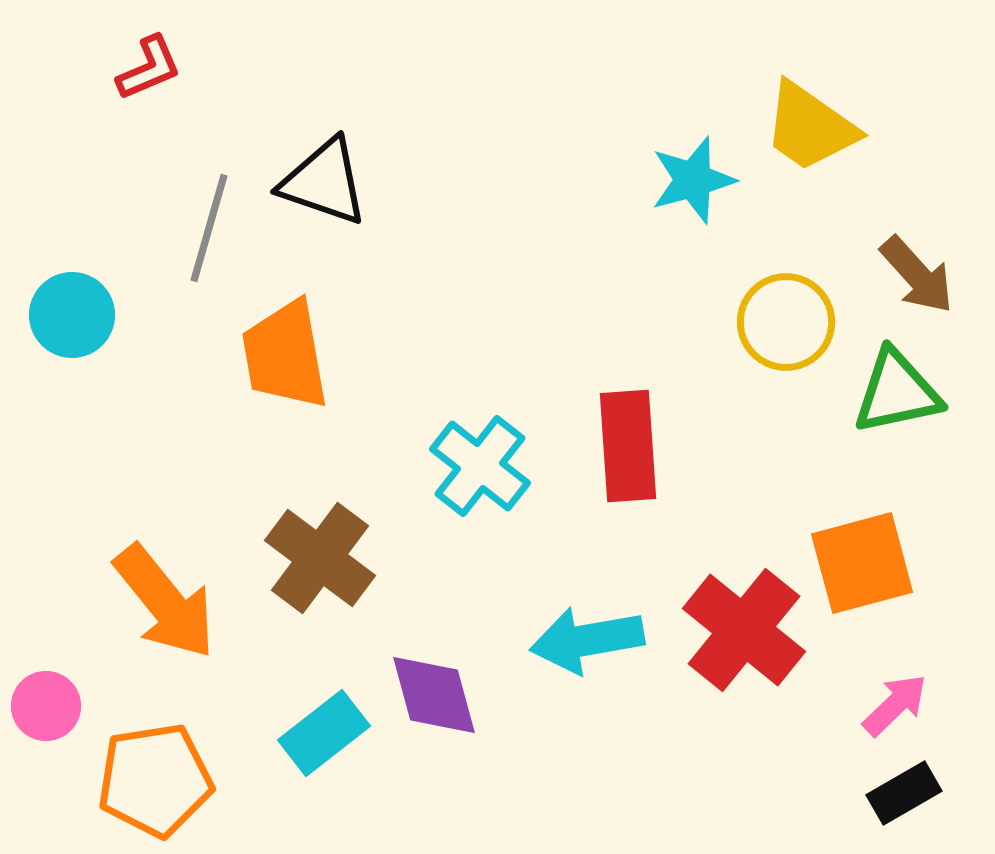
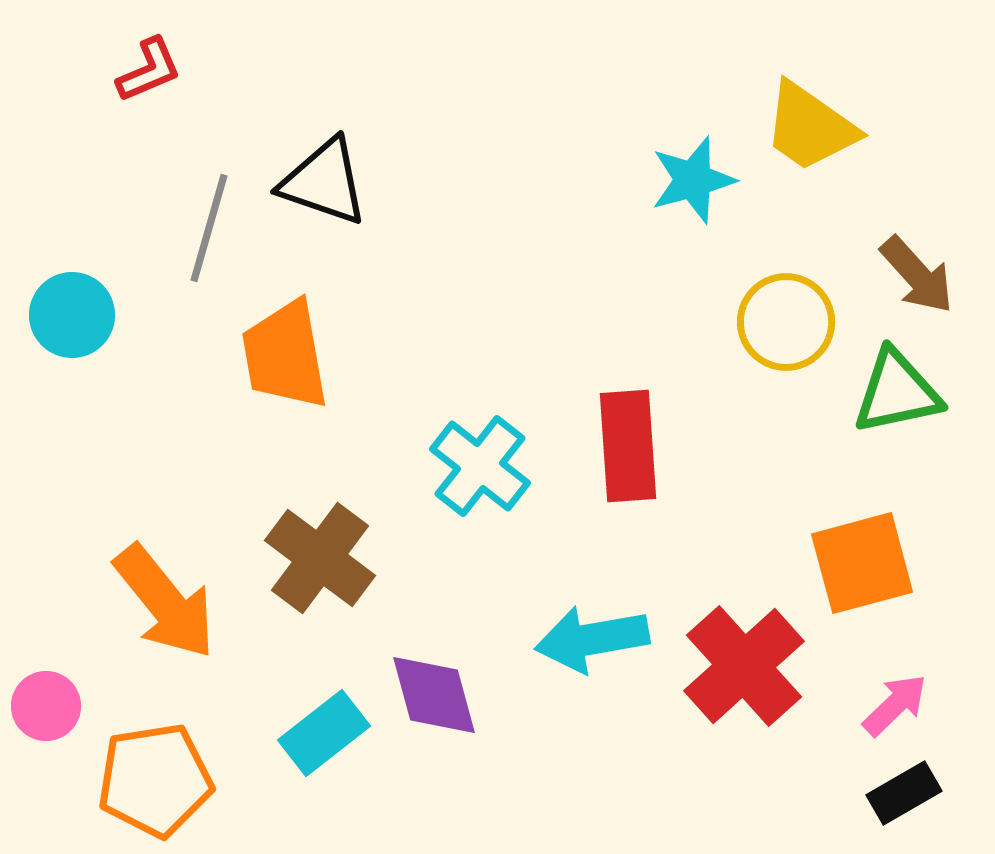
red L-shape: moved 2 px down
red cross: moved 36 px down; rotated 9 degrees clockwise
cyan arrow: moved 5 px right, 1 px up
